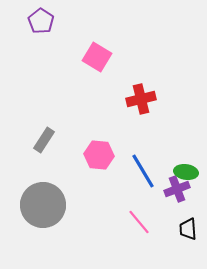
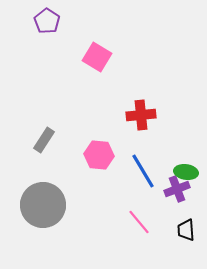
purple pentagon: moved 6 px right
red cross: moved 16 px down; rotated 8 degrees clockwise
black trapezoid: moved 2 px left, 1 px down
